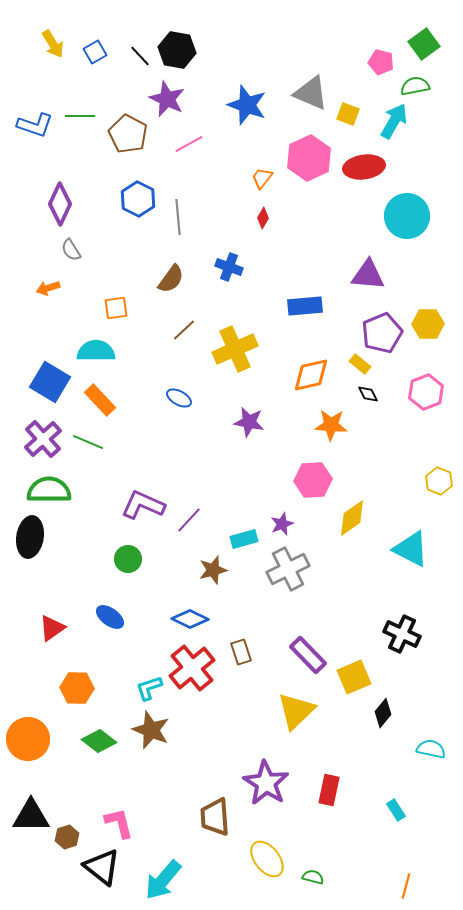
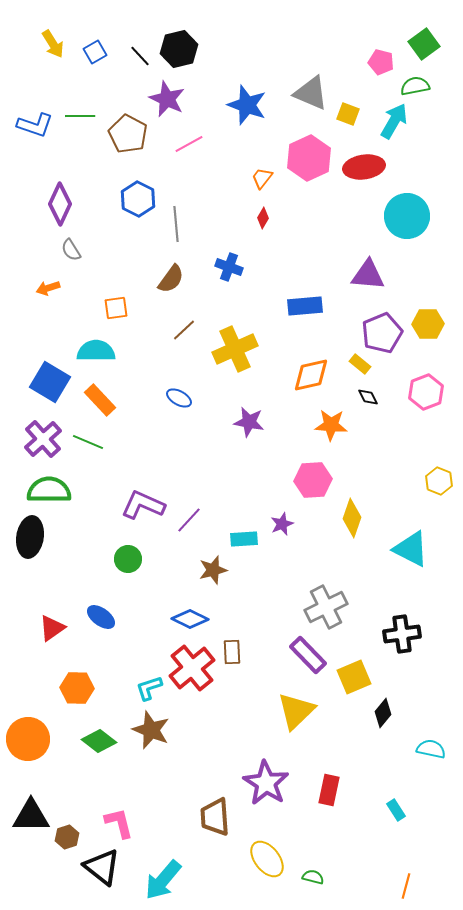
black hexagon at (177, 50): moved 2 px right, 1 px up; rotated 24 degrees counterclockwise
gray line at (178, 217): moved 2 px left, 7 px down
black diamond at (368, 394): moved 3 px down
yellow diamond at (352, 518): rotated 36 degrees counterclockwise
cyan rectangle at (244, 539): rotated 12 degrees clockwise
gray cross at (288, 569): moved 38 px right, 38 px down
blue ellipse at (110, 617): moved 9 px left
black cross at (402, 634): rotated 33 degrees counterclockwise
brown rectangle at (241, 652): moved 9 px left; rotated 15 degrees clockwise
